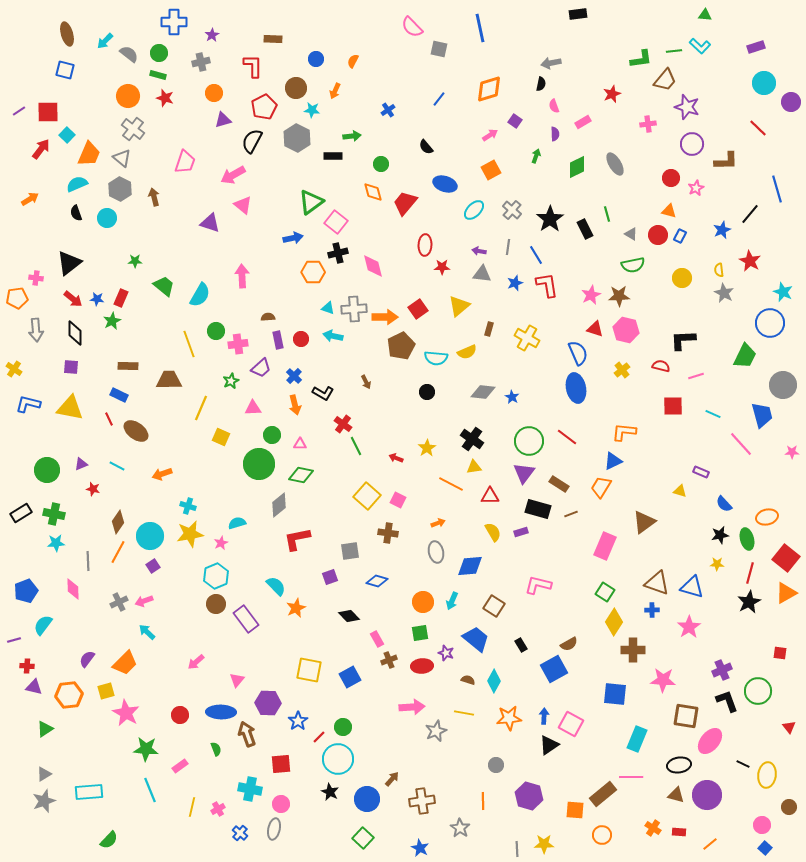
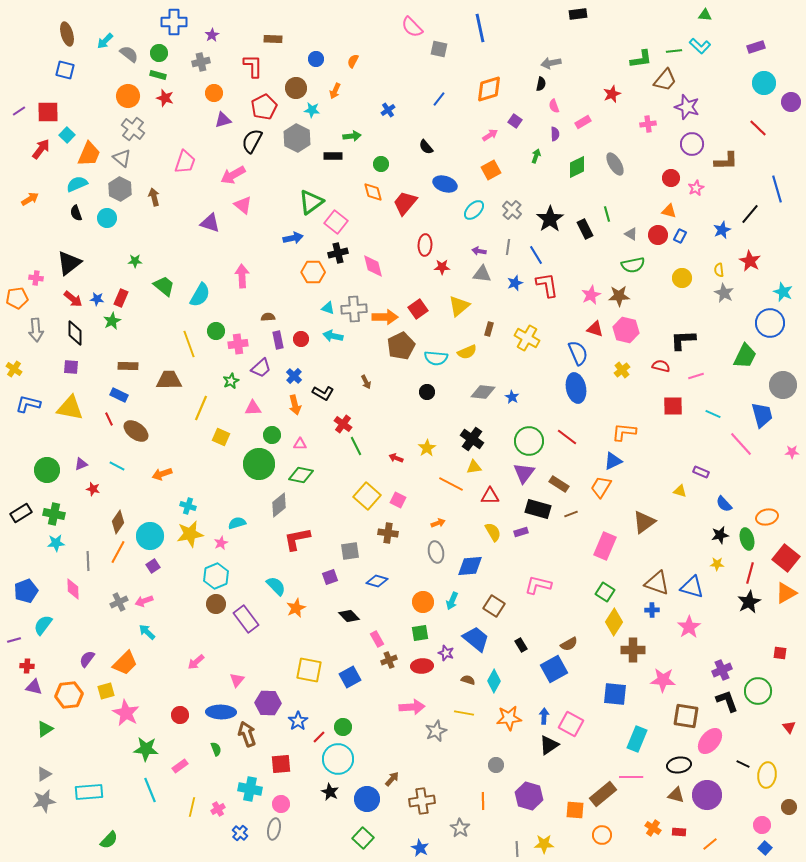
gray star at (44, 801): rotated 10 degrees clockwise
